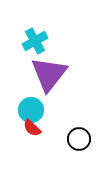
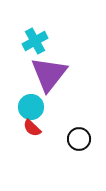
cyan circle: moved 3 px up
